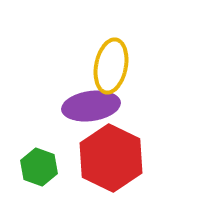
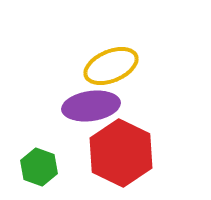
yellow ellipse: rotated 56 degrees clockwise
red hexagon: moved 10 px right, 5 px up
